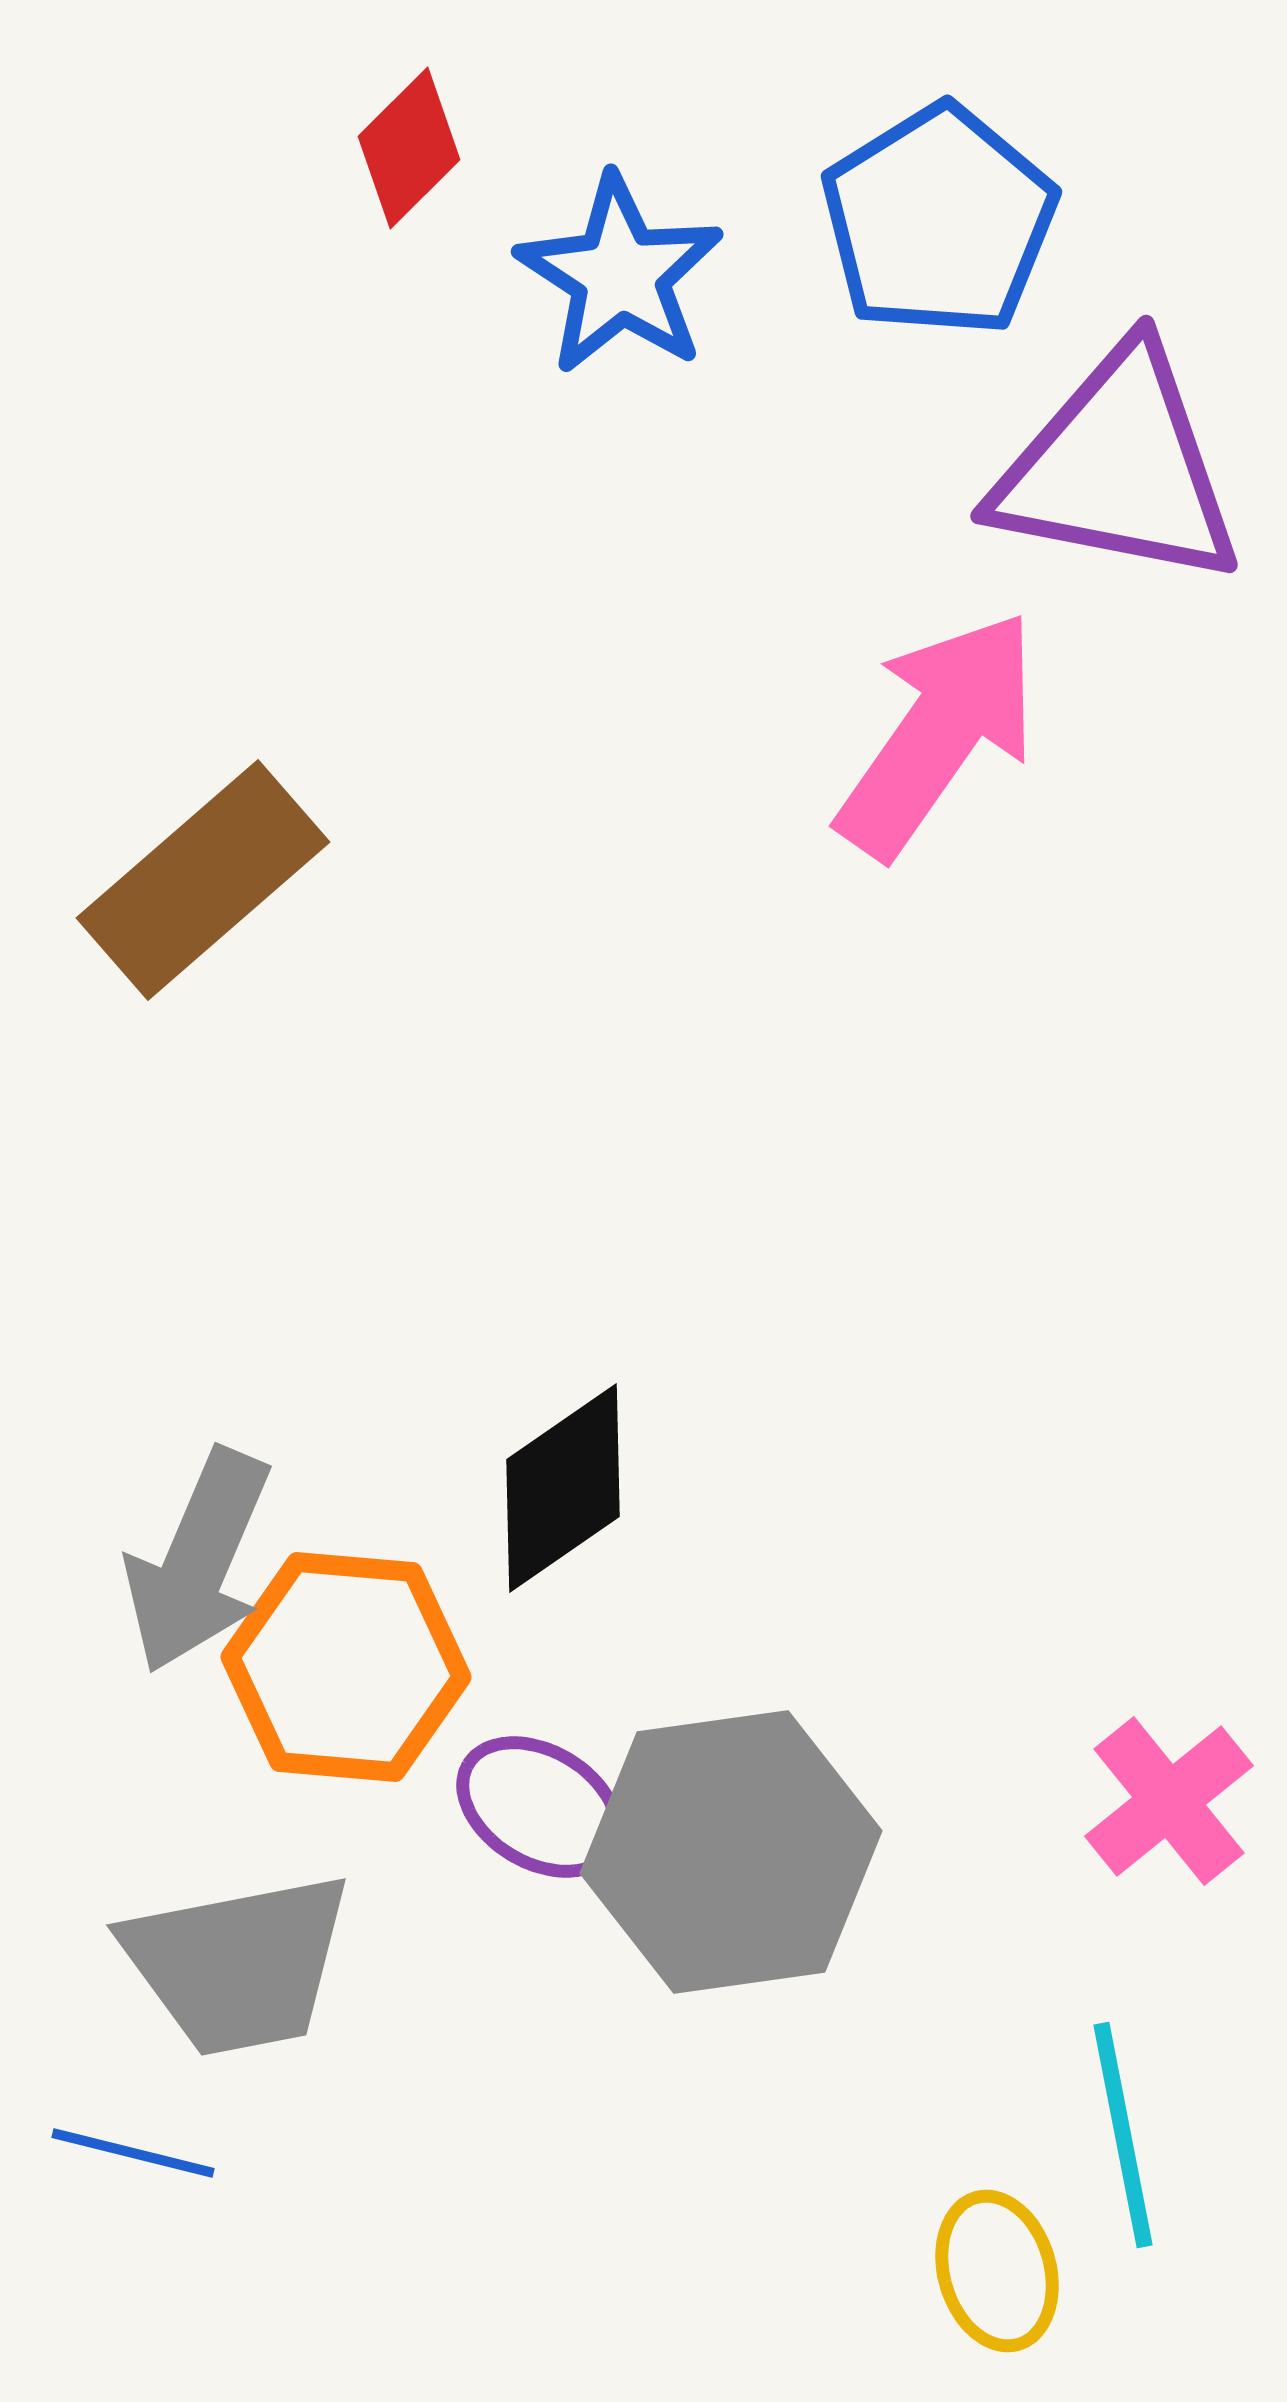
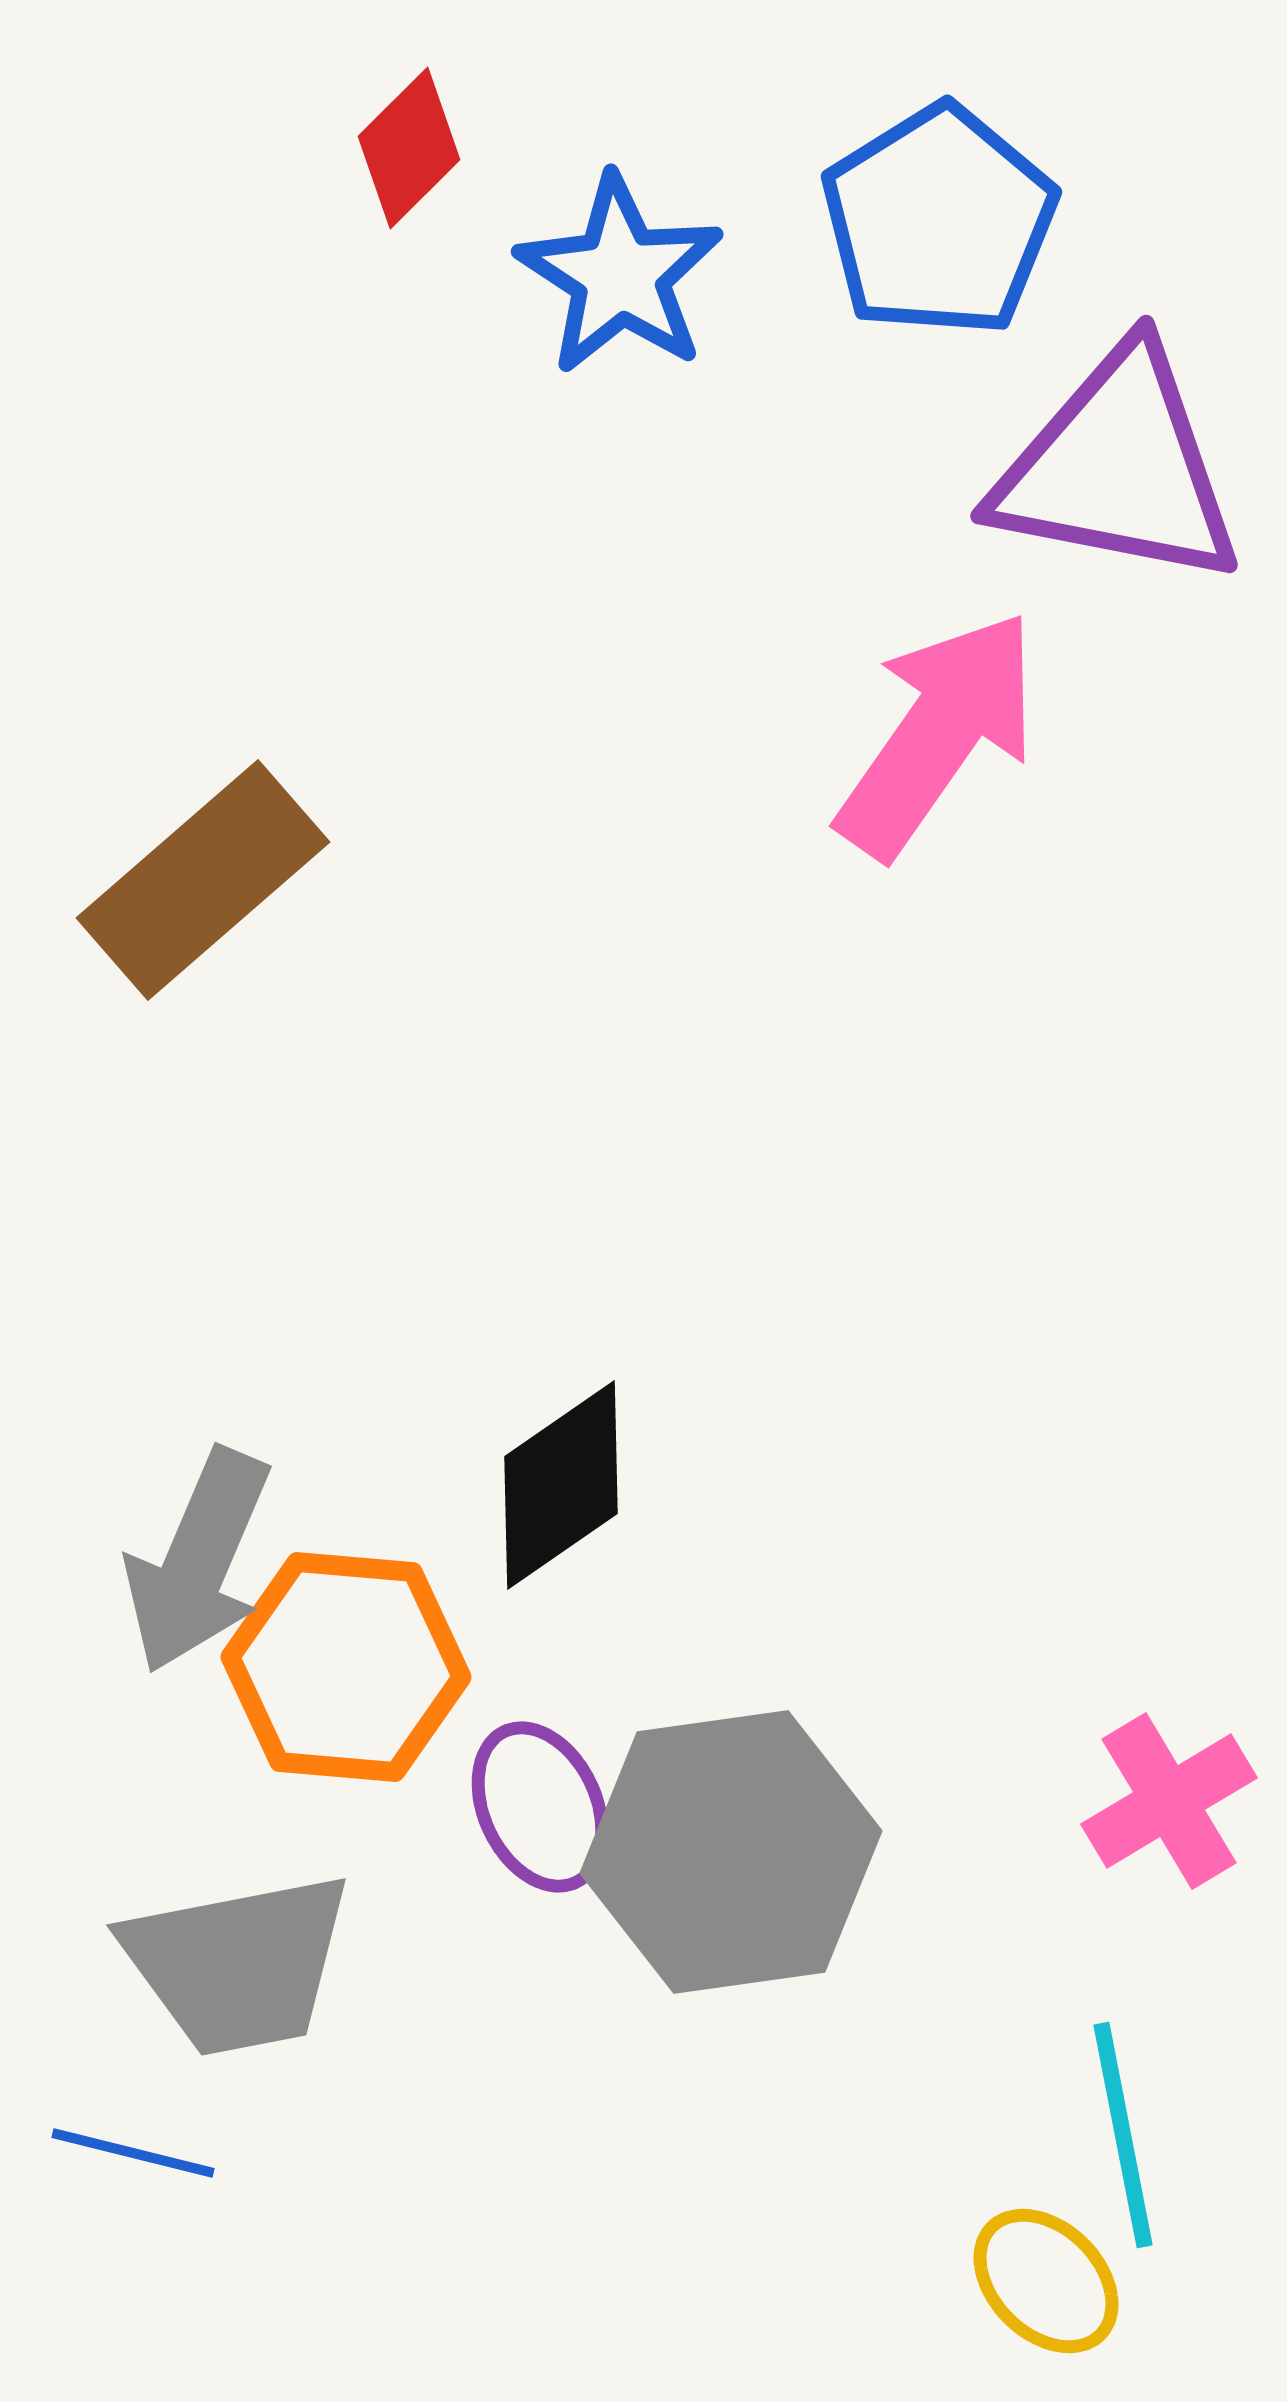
black diamond: moved 2 px left, 3 px up
pink cross: rotated 8 degrees clockwise
purple ellipse: rotated 34 degrees clockwise
yellow ellipse: moved 49 px right, 10 px down; rotated 29 degrees counterclockwise
